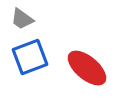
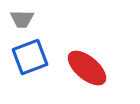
gray trapezoid: rotated 35 degrees counterclockwise
